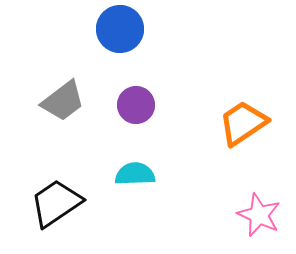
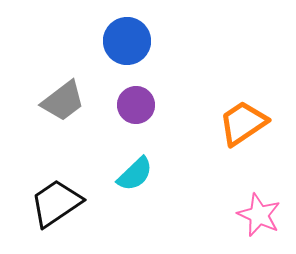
blue circle: moved 7 px right, 12 px down
cyan semicircle: rotated 138 degrees clockwise
